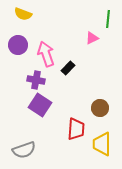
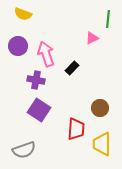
purple circle: moved 1 px down
black rectangle: moved 4 px right
purple square: moved 1 px left, 5 px down
